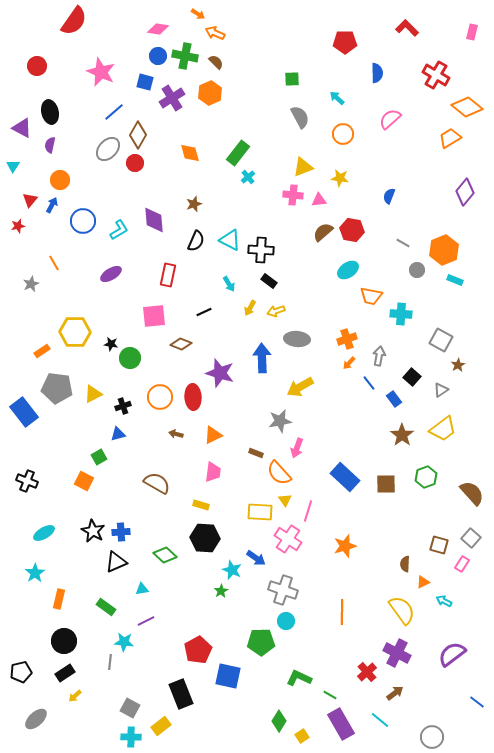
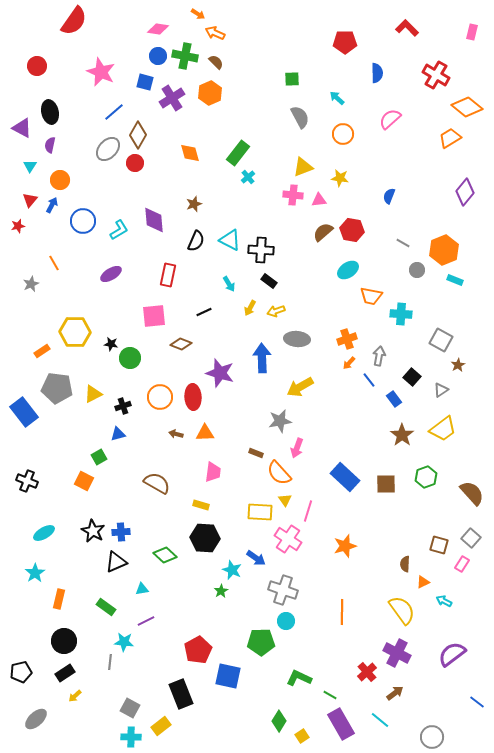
cyan triangle at (13, 166): moved 17 px right
blue line at (369, 383): moved 3 px up
orange triangle at (213, 435): moved 8 px left, 2 px up; rotated 24 degrees clockwise
